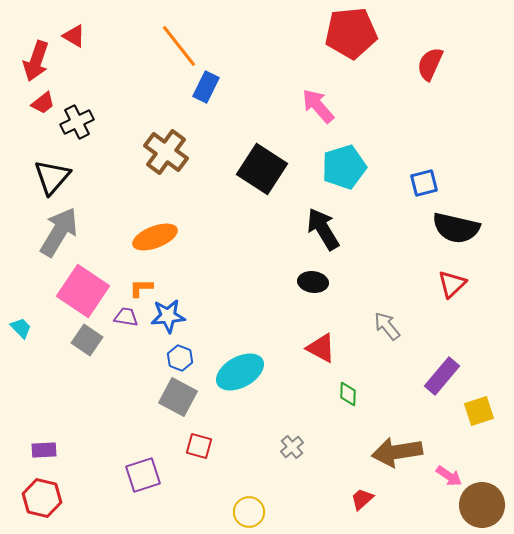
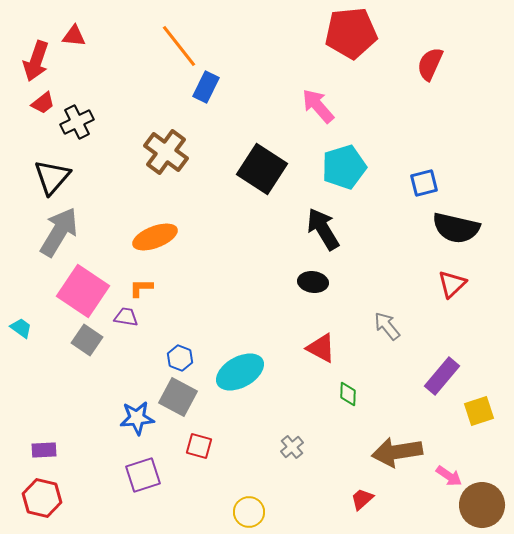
red triangle at (74, 36): rotated 25 degrees counterclockwise
blue star at (168, 316): moved 31 px left, 102 px down
cyan trapezoid at (21, 328): rotated 10 degrees counterclockwise
